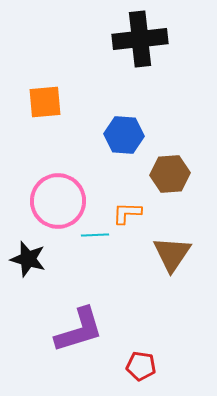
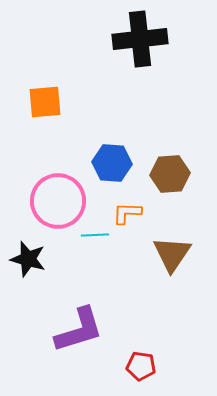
blue hexagon: moved 12 px left, 28 px down
